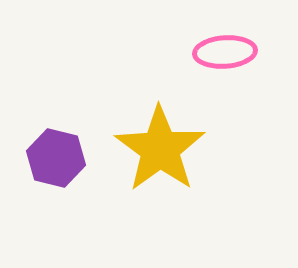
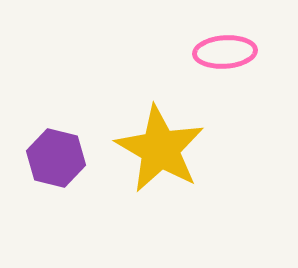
yellow star: rotated 6 degrees counterclockwise
